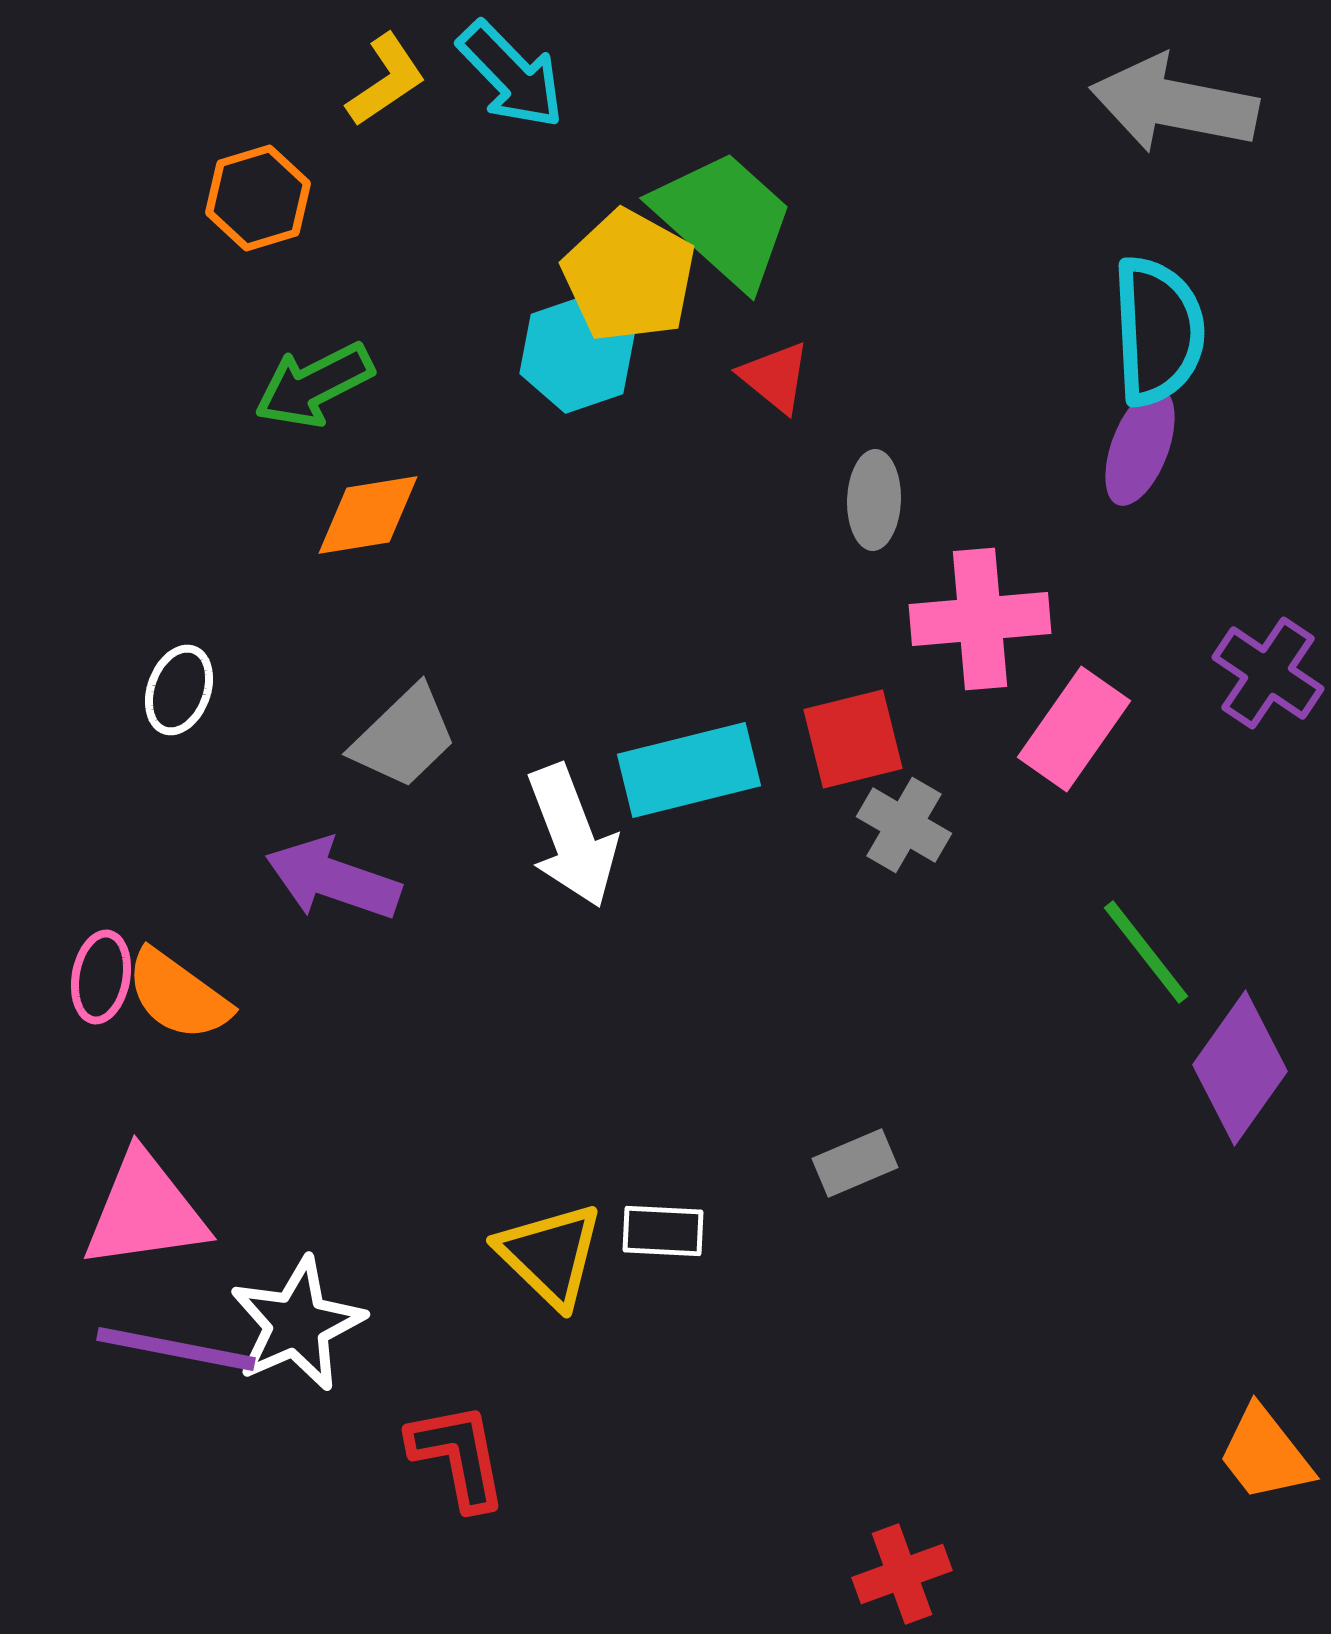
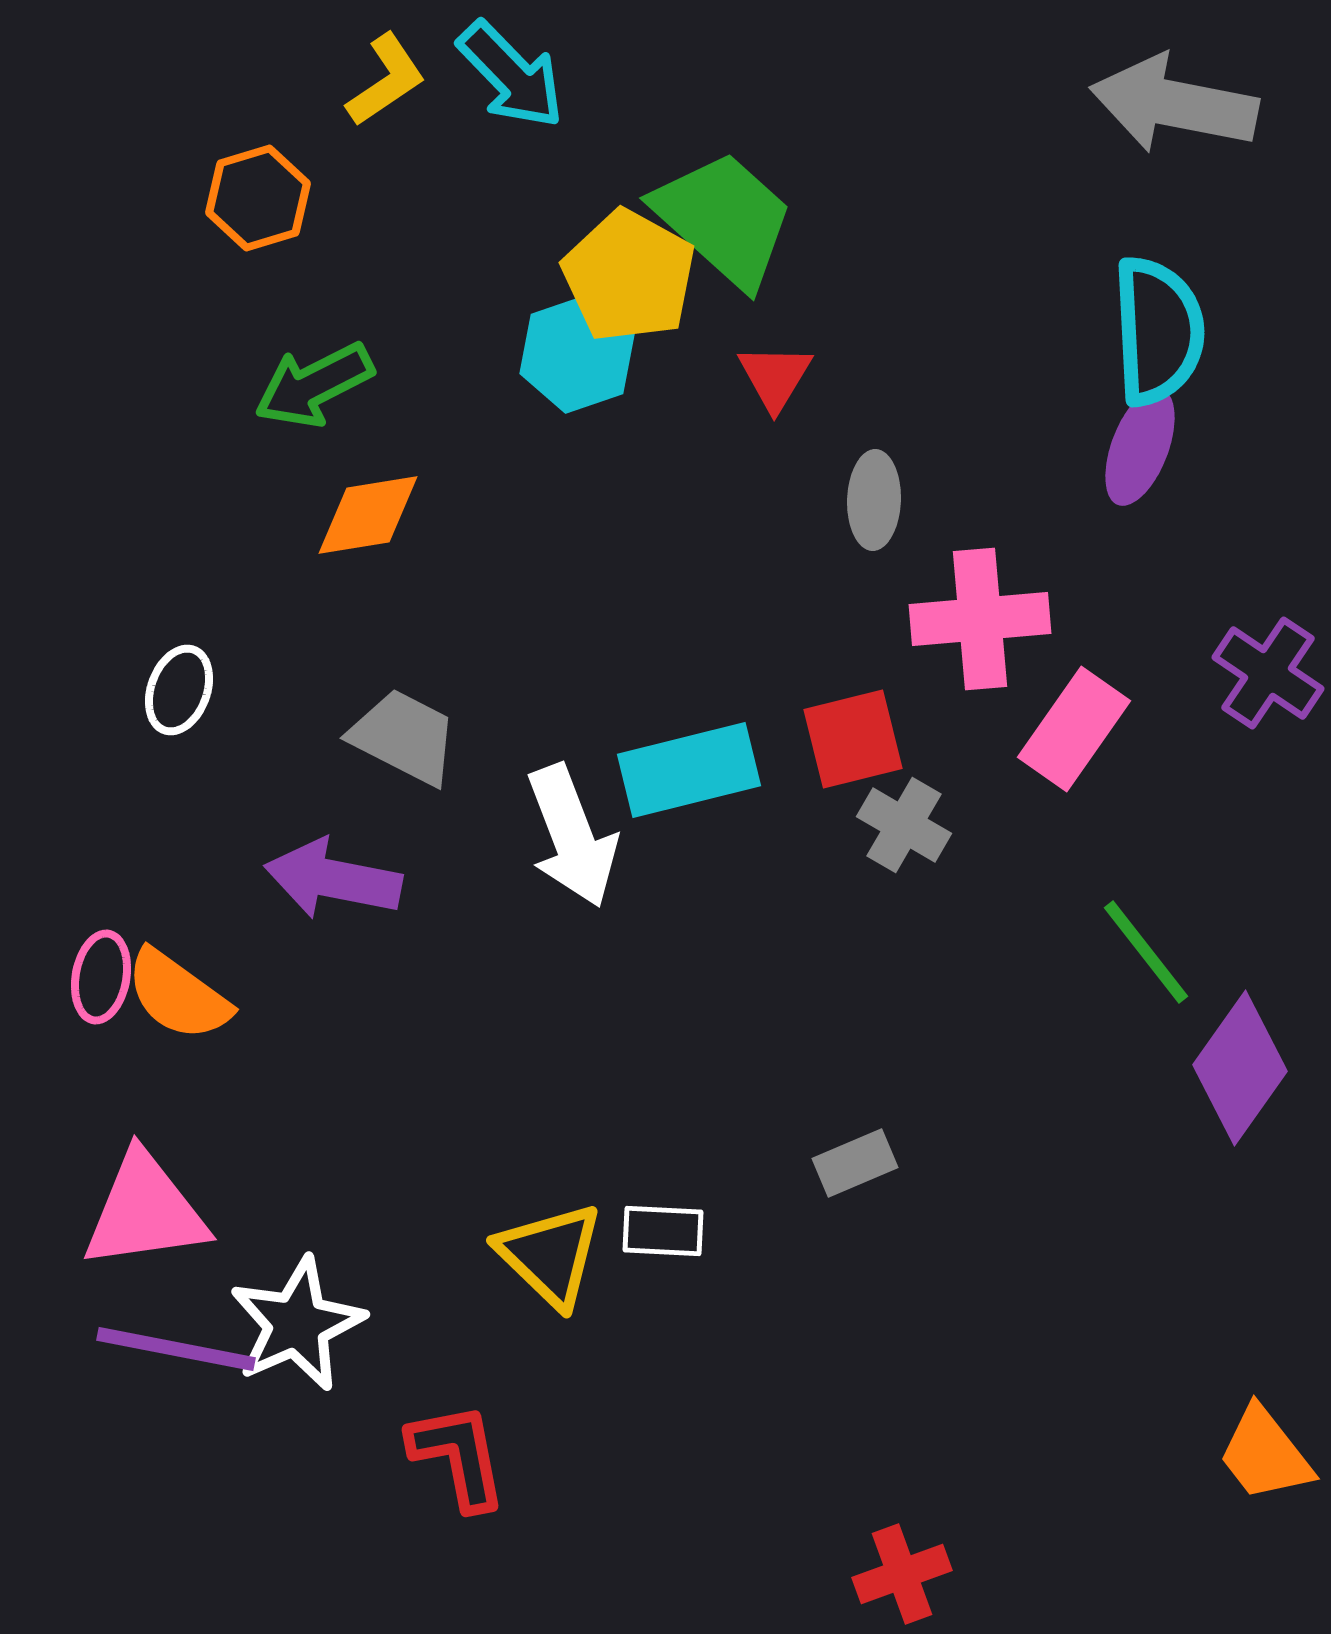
red triangle: rotated 22 degrees clockwise
gray trapezoid: rotated 109 degrees counterclockwise
purple arrow: rotated 8 degrees counterclockwise
